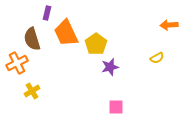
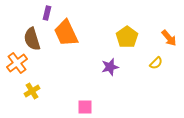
orange arrow: moved 13 px down; rotated 126 degrees counterclockwise
yellow pentagon: moved 31 px right, 7 px up
yellow semicircle: moved 1 px left, 5 px down; rotated 16 degrees counterclockwise
orange cross: rotated 10 degrees counterclockwise
pink square: moved 31 px left
